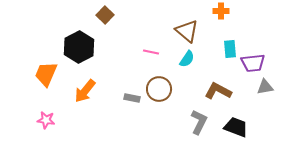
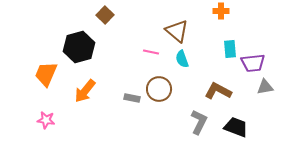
brown triangle: moved 10 px left
black hexagon: rotated 12 degrees clockwise
cyan semicircle: moved 5 px left; rotated 126 degrees clockwise
